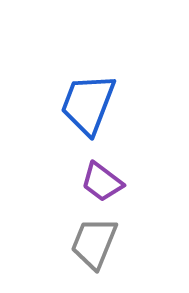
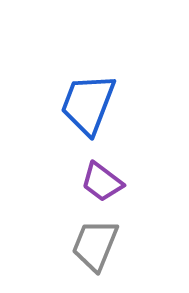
gray trapezoid: moved 1 px right, 2 px down
